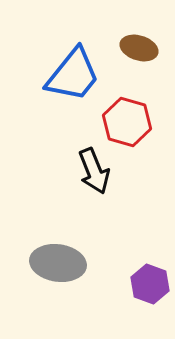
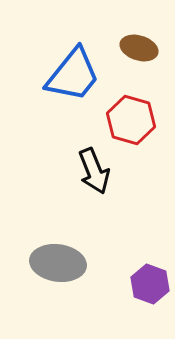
red hexagon: moved 4 px right, 2 px up
